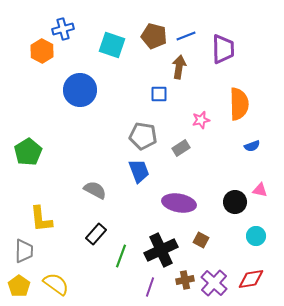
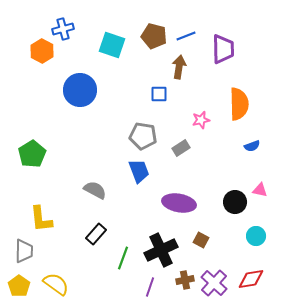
green pentagon: moved 4 px right, 2 px down
green line: moved 2 px right, 2 px down
